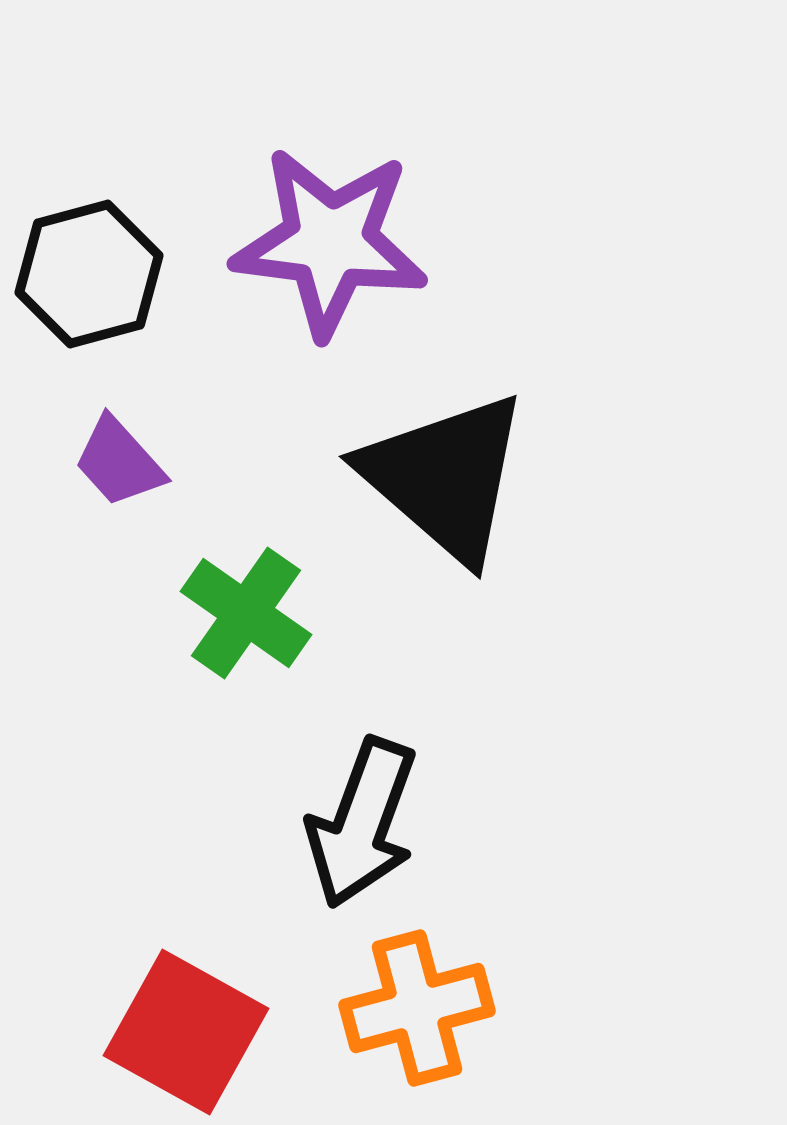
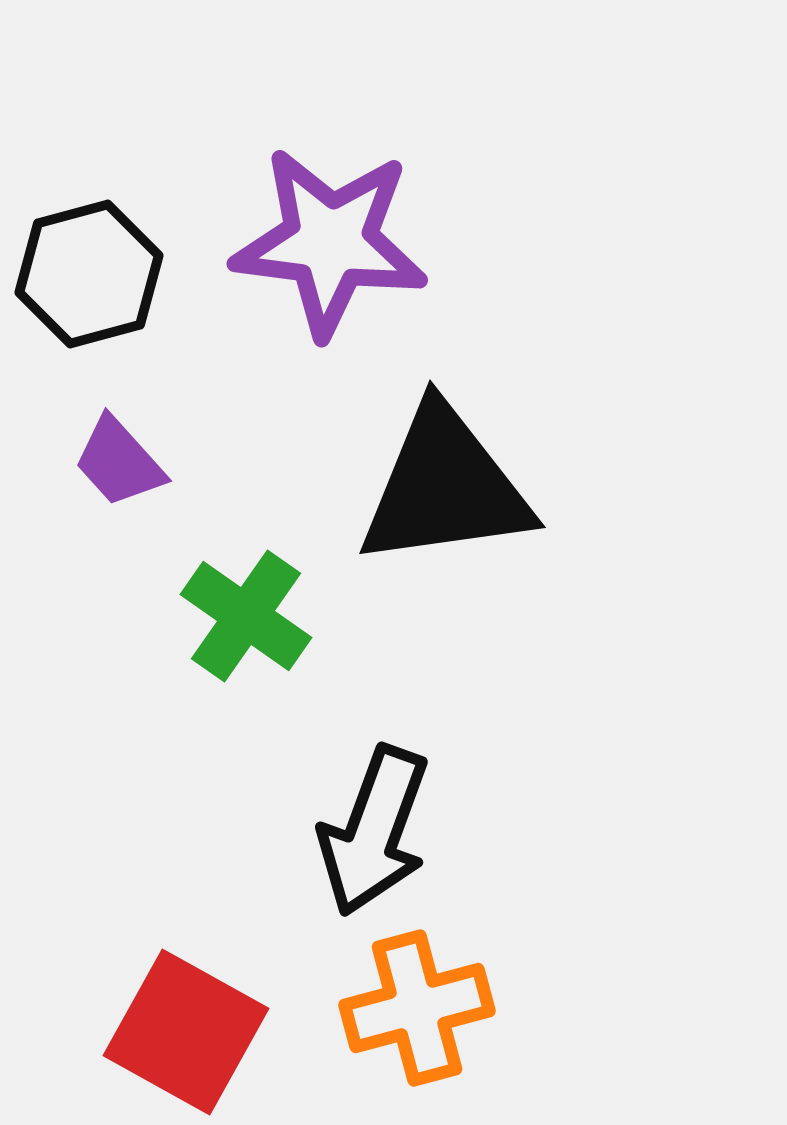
black triangle: moved 10 px down; rotated 49 degrees counterclockwise
green cross: moved 3 px down
black arrow: moved 12 px right, 8 px down
